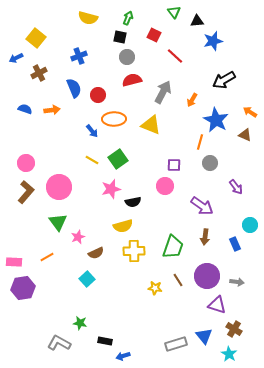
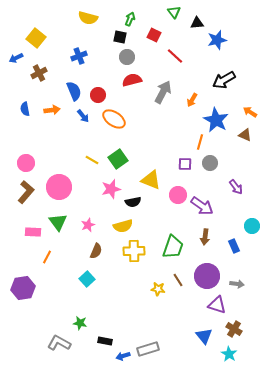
green arrow at (128, 18): moved 2 px right, 1 px down
black triangle at (197, 21): moved 2 px down
blue star at (213, 41): moved 4 px right, 1 px up
blue semicircle at (74, 88): moved 3 px down
blue semicircle at (25, 109): rotated 120 degrees counterclockwise
orange ellipse at (114, 119): rotated 35 degrees clockwise
yellow triangle at (151, 125): moved 55 px down
blue arrow at (92, 131): moved 9 px left, 15 px up
purple square at (174, 165): moved 11 px right, 1 px up
pink circle at (165, 186): moved 13 px right, 9 px down
cyan circle at (250, 225): moved 2 px right, 1 px down
pink star at (78, 237): moved 10 px right, 12 px up
blue rectangle at (235, 244): moved 1 px left, 2 px down
brown semicircle at (96, 253): moved 2 px up; rotated 42 degrees counterclockwise
orange line at (47, 257): rotated 32 degrees counterclockwise
pink rectangle at (14, 262): moved 19 px right, 30 px up
gray arrow at (237, 282): moved 2 px down
yellow star at (155, 288): moved 3 px right, 1 px down
gray rectangle at (176, 344): moved 28 px left, 5 px down
